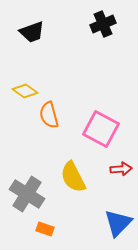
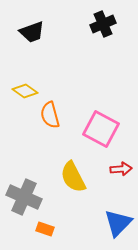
orange semicircle: moved 1 px right
gray cross: moved 3 px left, 3 px down; rotated 8 degrees counterclockwise
